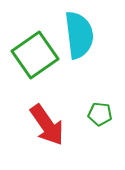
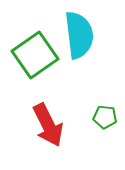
green pentagon: moved 5 px right, 3 px down
red arrow: moved 1 px right; rotated 9 degrees clockwise
